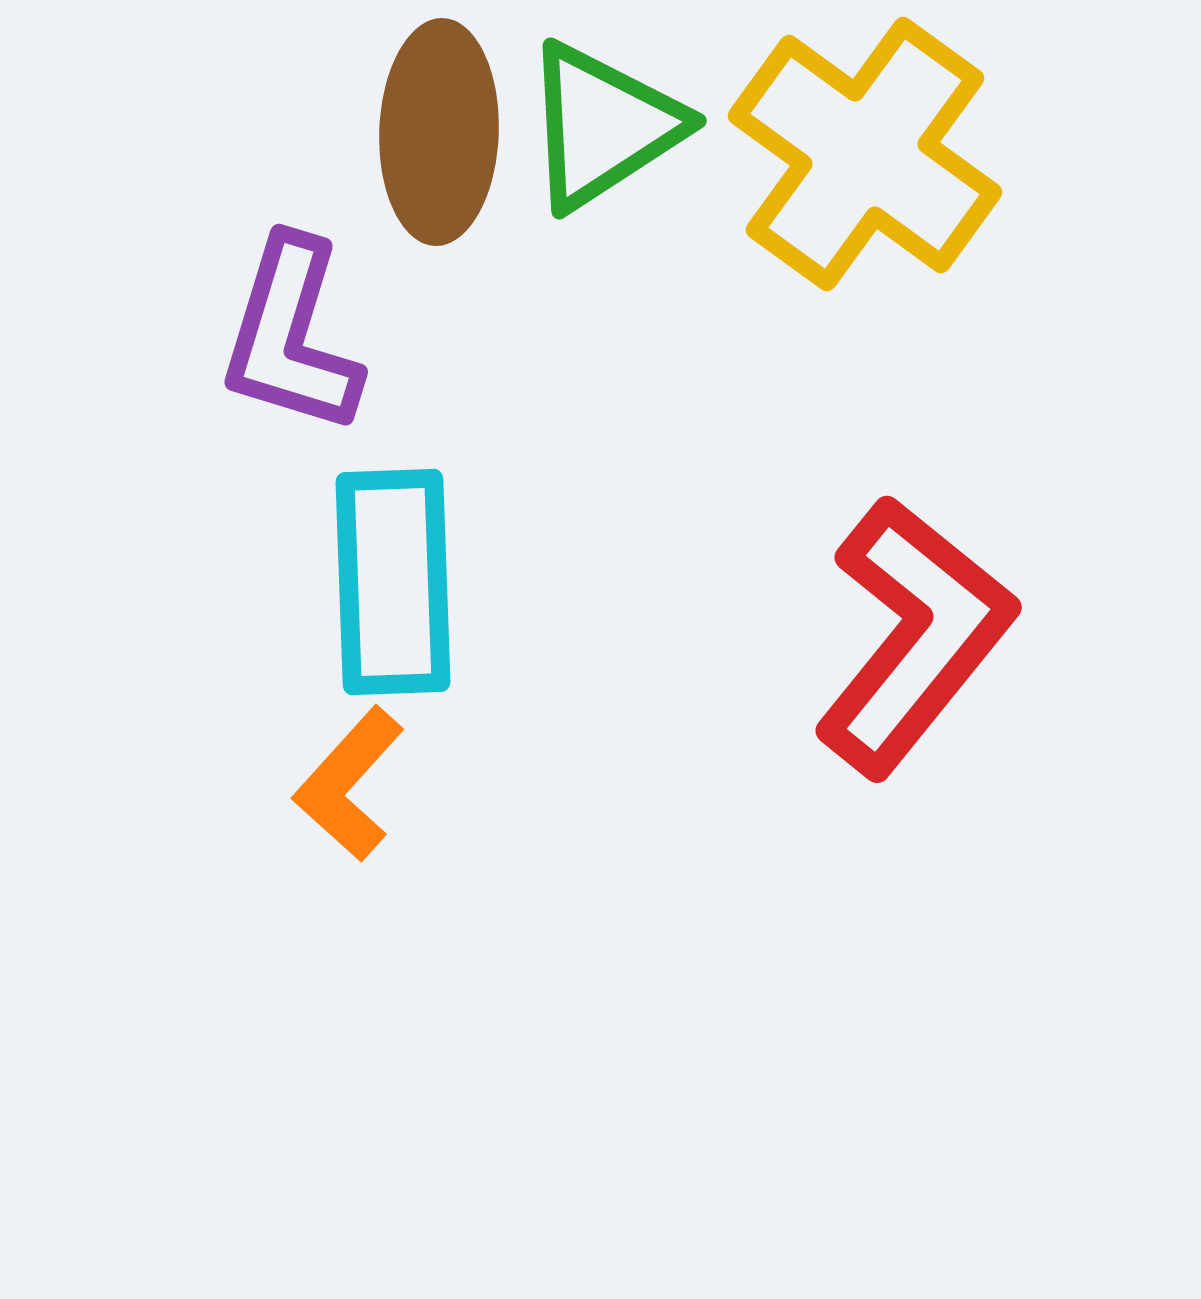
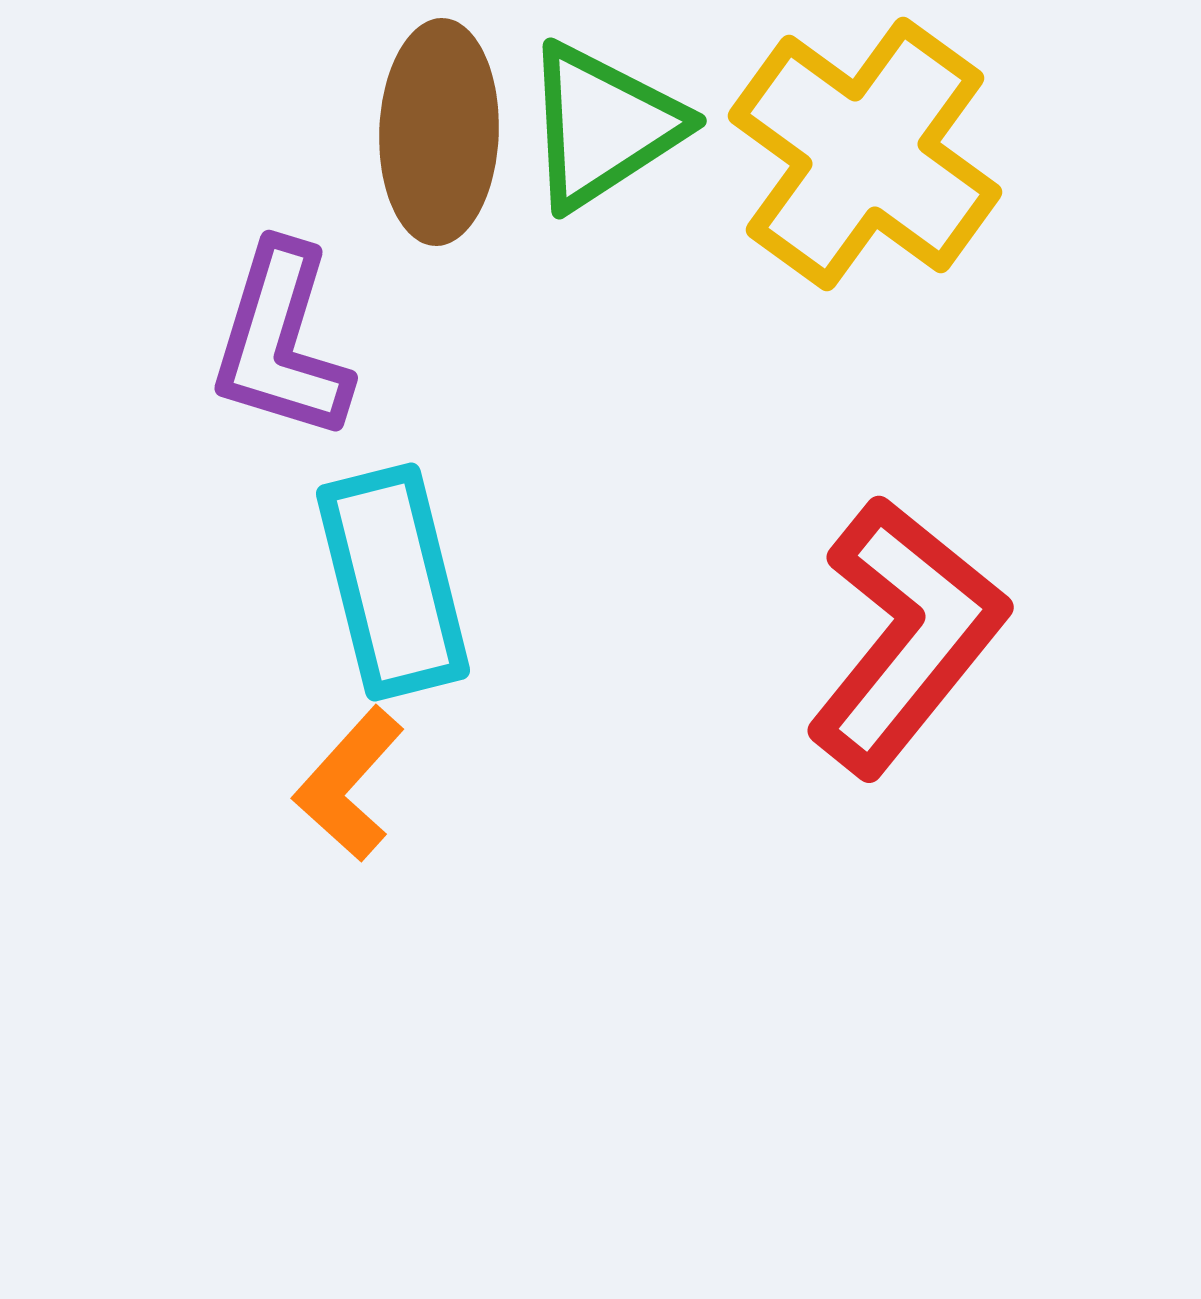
purple L-shape: moved 10 px left, 6 px down
cyan rectangle: rotated 12 degrees counterclockwise
red L-shape: moved 8 px left
